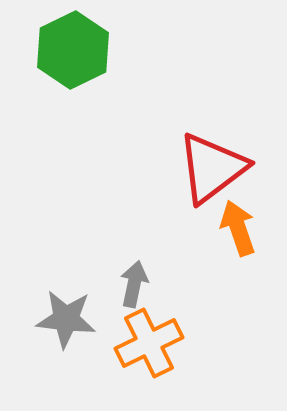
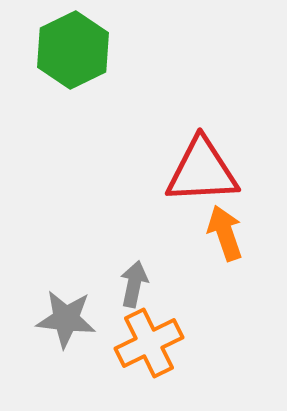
red triangle: moved 10 px left, 3 px down; rotated 34 degrees clockwise
orange arrow: moved 13 px left, 5 px down
